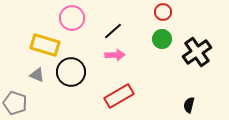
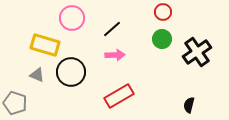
black line: moved 1 px left, 2 px up
